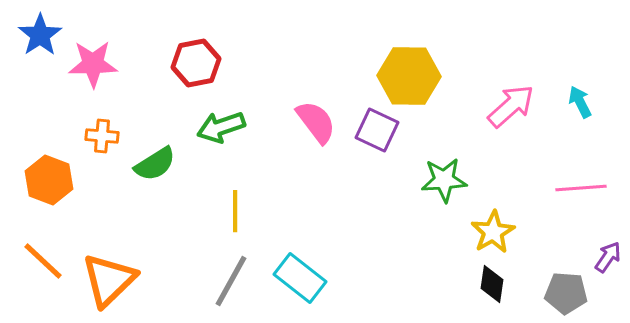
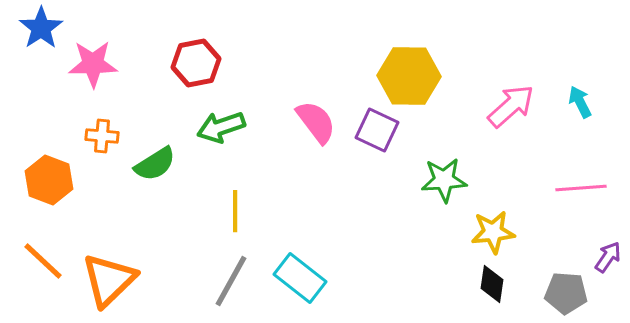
blue star: moved 1 px right, 7 px up
yellow star: rotated 24 degrees clockwise
